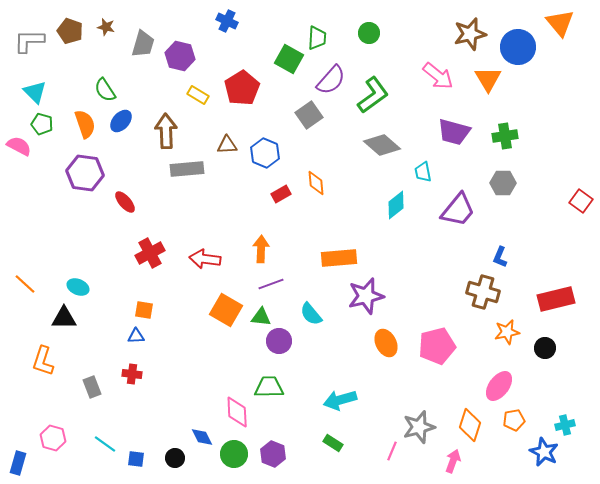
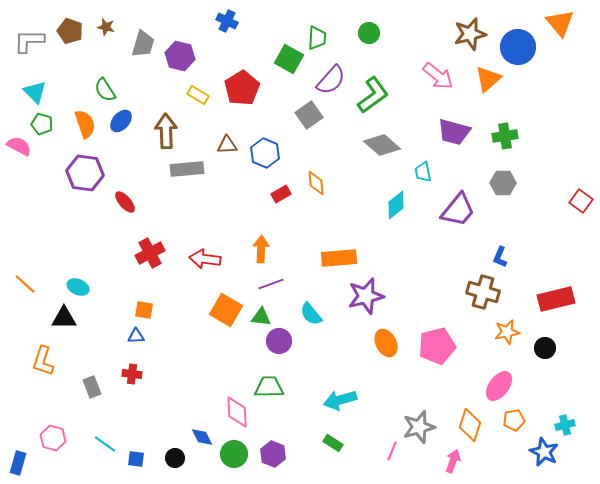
orange triangle at (488, 79): rotated 20 degrees clockwise
